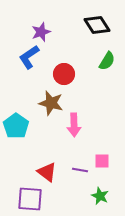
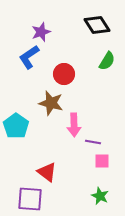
purple line: moved 13 px right, 28 px up
